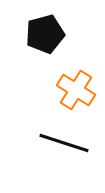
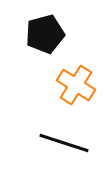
orange cross: moved 5 px up
